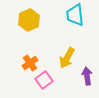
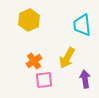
cyan trapezoid: moved 7 px right, 10 px down
orange cross: moved 4 px right, 2 px up
purple arrow: moved 2 px left, 3 px down
pink square: rotated 30 degrees clockwise
